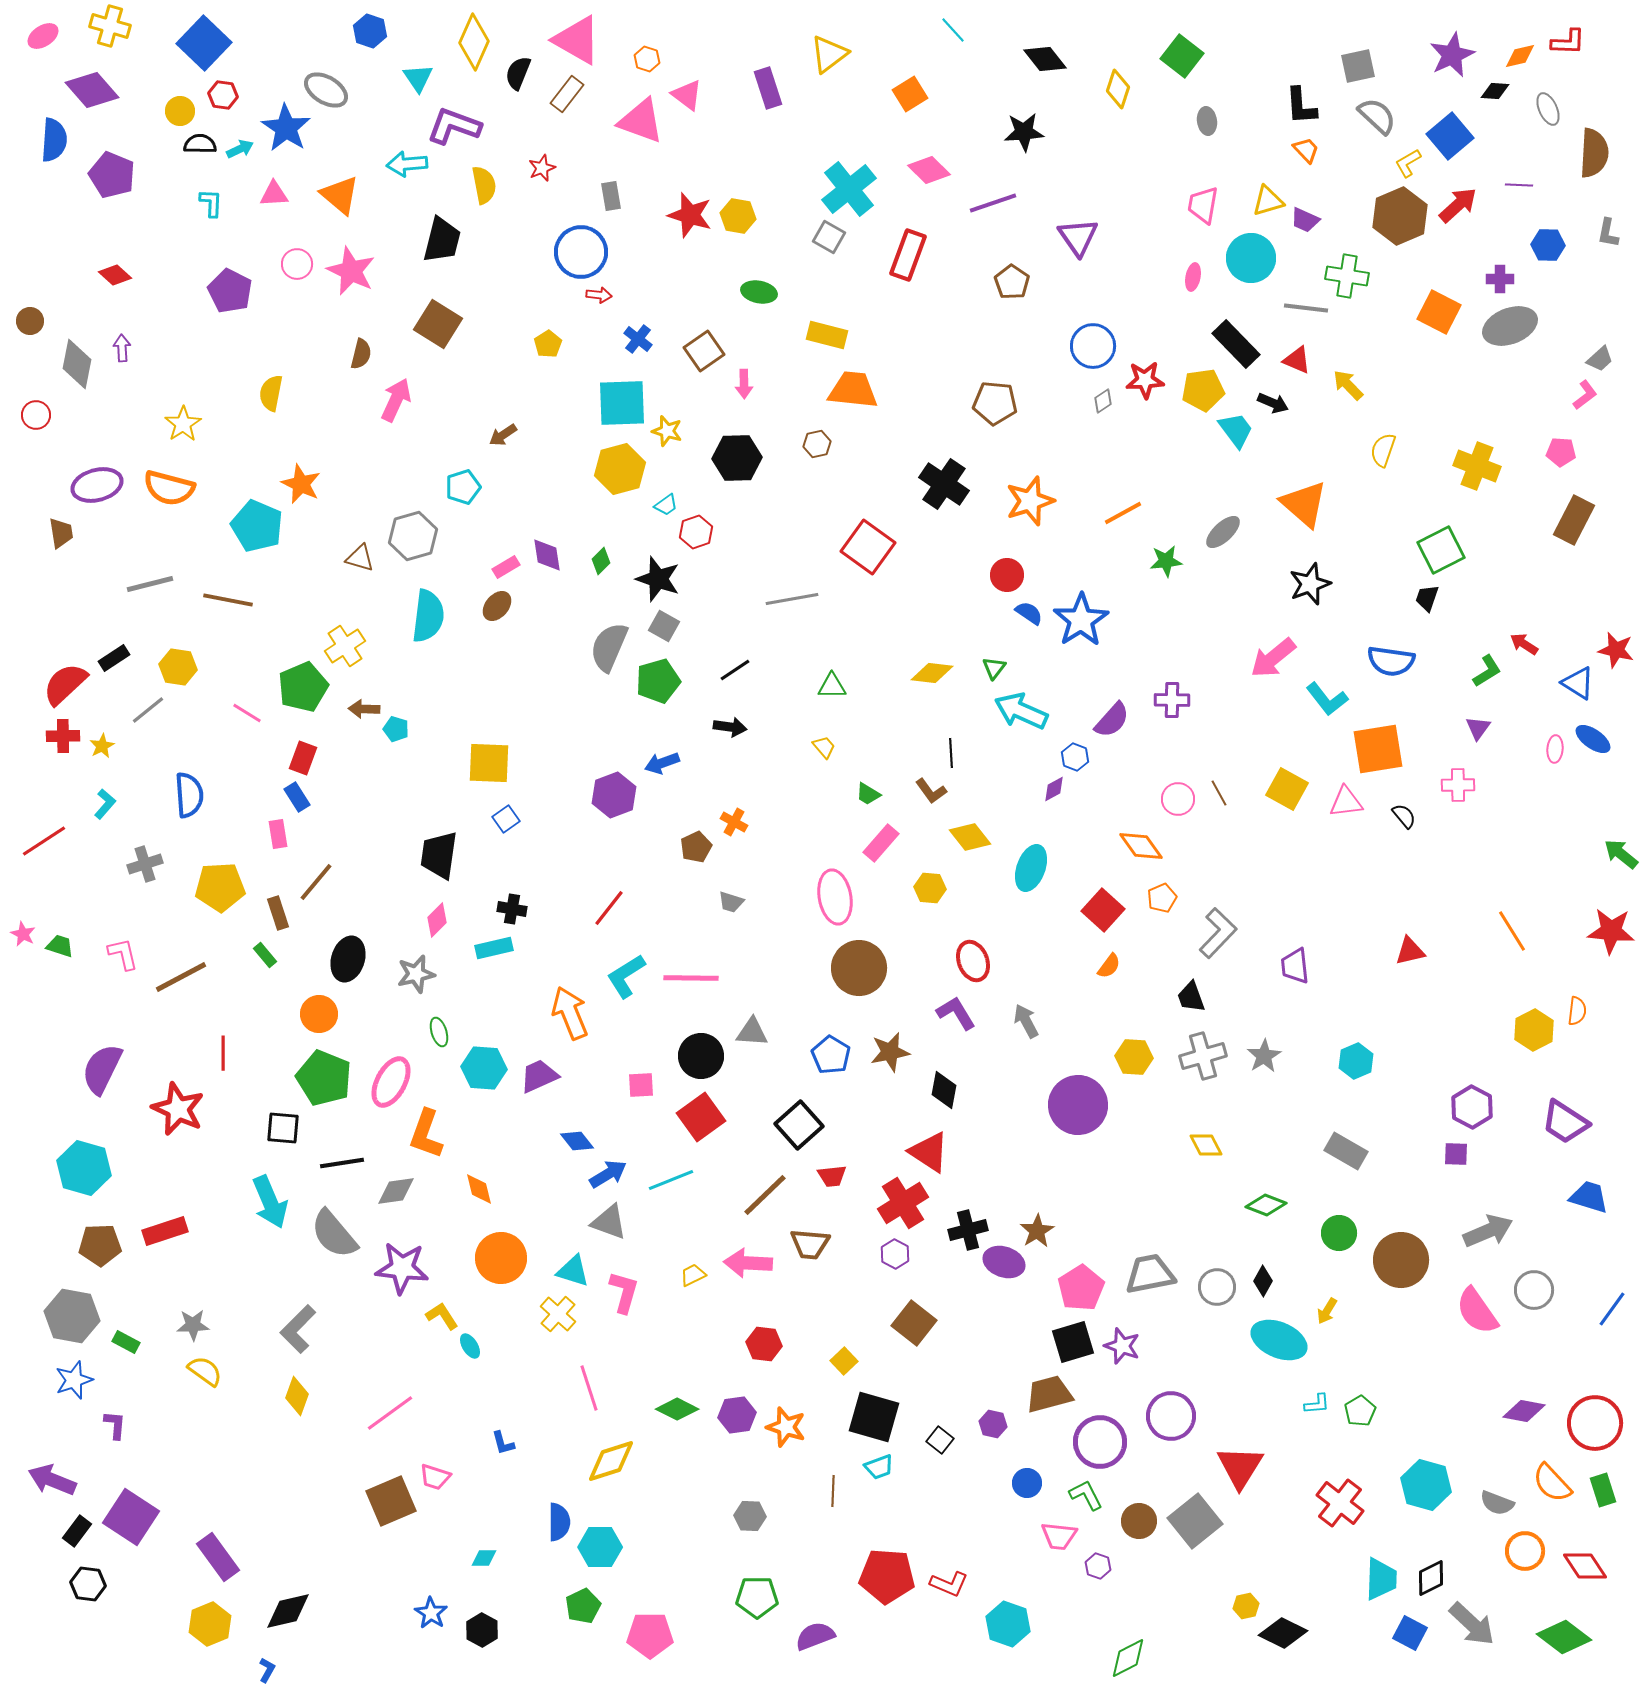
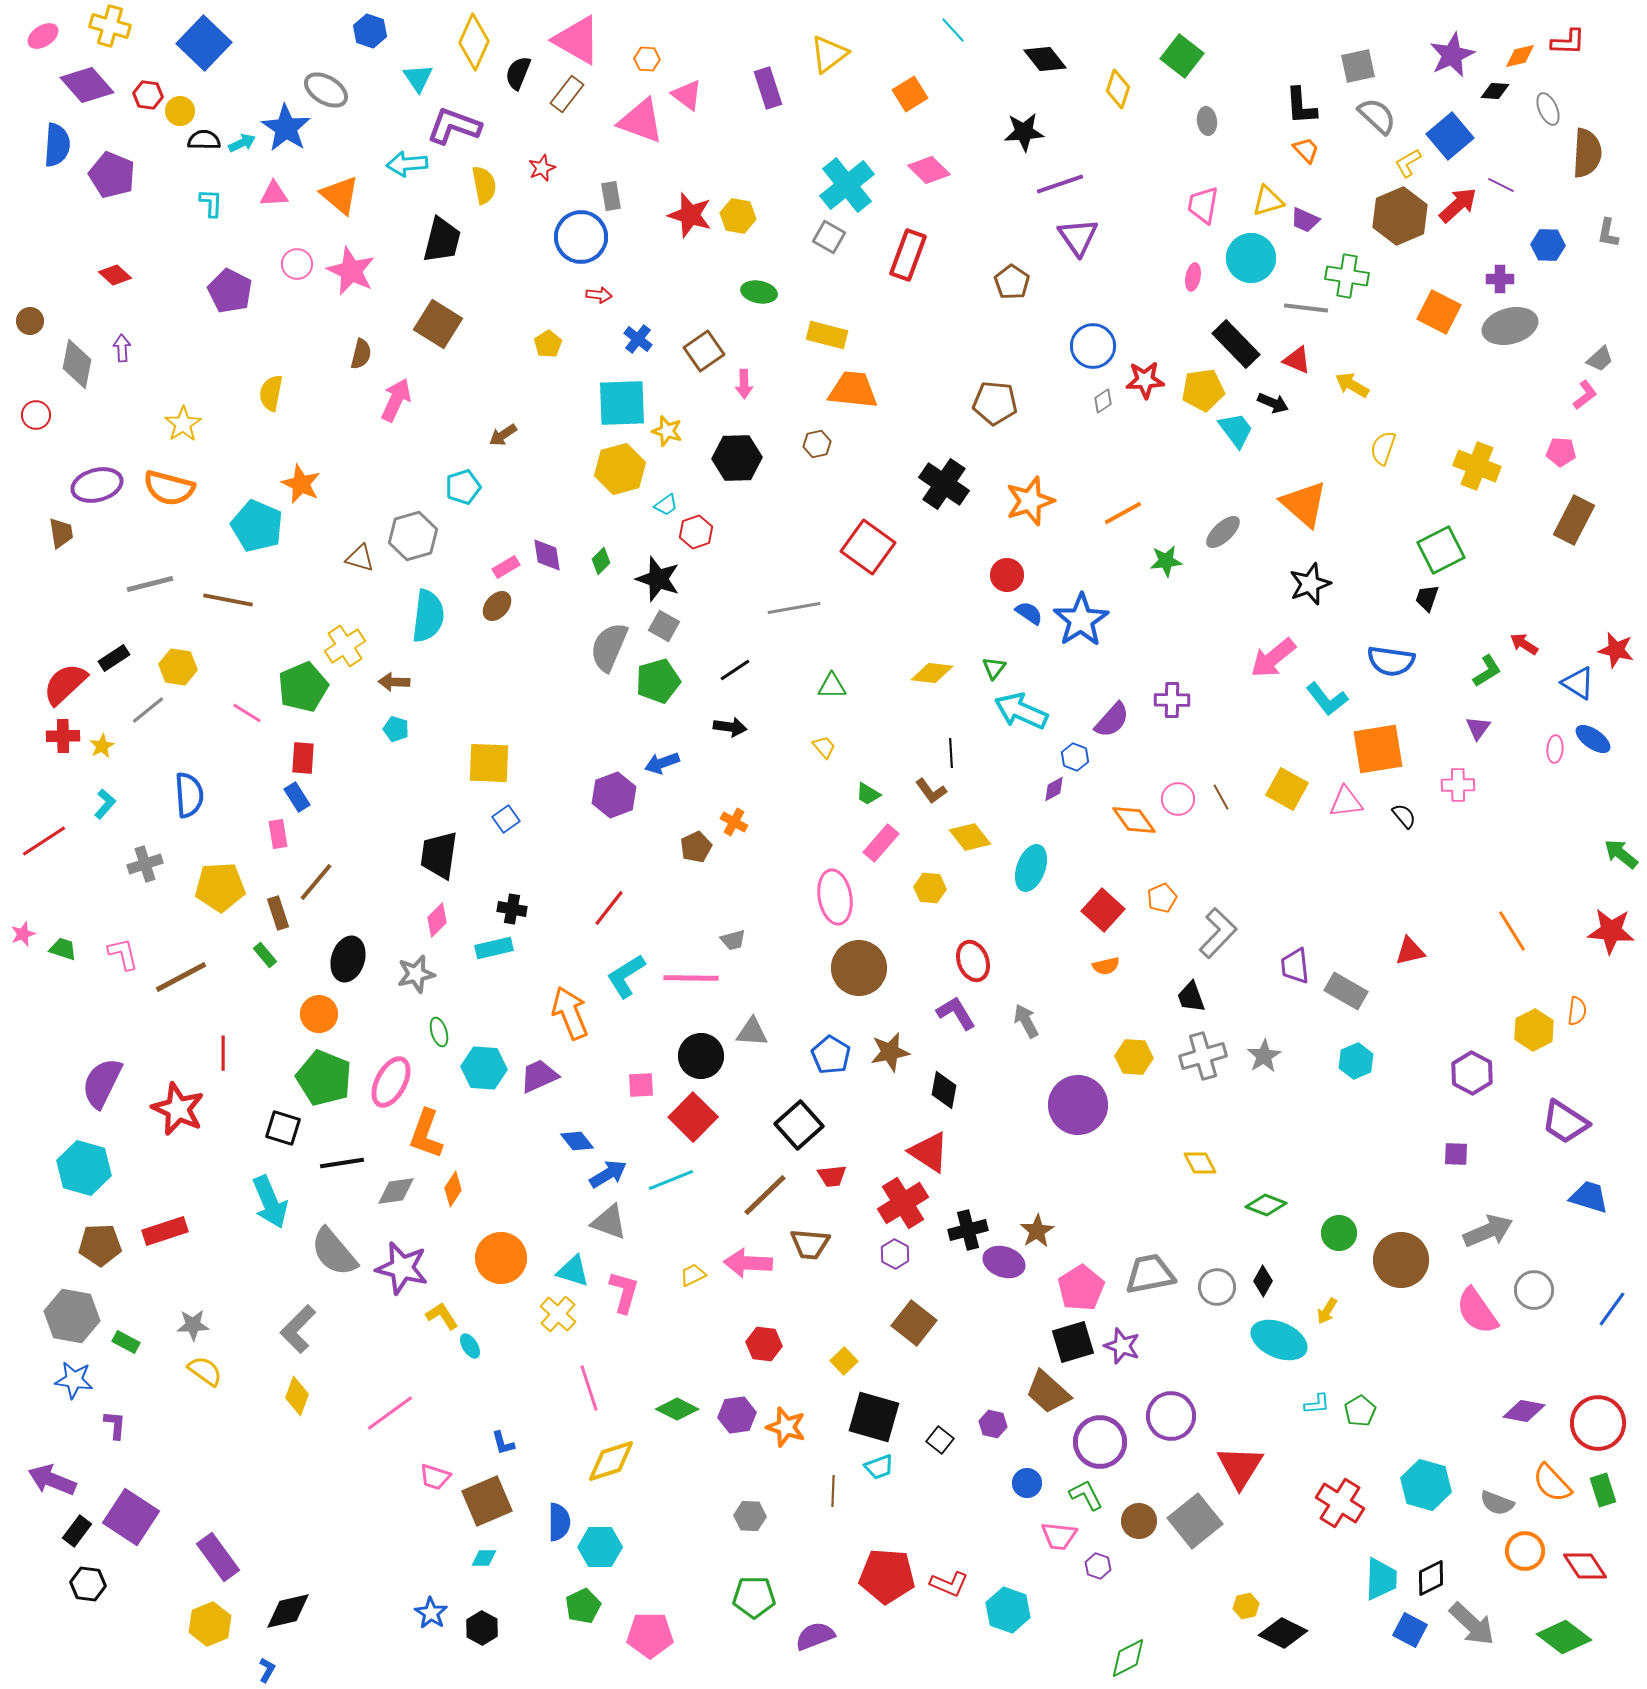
orange hexagon at (647, 59): rotated 15 degrees counterclockwise
purple diamond at (92, 90): moved 5 px left, 5 px up
red hexagon at (223, 95): moved 75 px left
blue semicircle at (54, 140): moved 3 px right, 5 px down
black semicircle at (200, 144): moved 4 px right, 4 px up
cyan arrow at (240, 149): moved 2 px right, 6 px up
brown semicircle at (1594, 153): moved 7 px left
purple line at (1519, 185): moved 18 px left; rotated 24 degrees clockwise
cyan cross at (849, 189): moved 2 px left, 4 px up
purple line at (993, 203): moved 67 px right, 19 px up
blue circle at (581, 252): moved 15 px up
gray ellipse at (1510, 326): rotated 6 degrees clockwise
yellow arrow at (1348, 385): moved 4 px right; rotated 16 degrees counterclockwise
yellow semicircle at (1383, 450): moved 2 px up
gray line at (792, 599): moved 2 px right, 9 px down
brown arrow at (364, 709): moved 30 px right, 27 px up
red rectangle at (303, 758): rotated 16 degrees counterclockwise
brown line at (1219, 793): moved 2 px right, 4 px down
orange diamond at (1141, 846): moved 7 px left, 26 px up
gray trapezoid at (731, 902): moved 2 px right, 38 px down; rotated 32 degrees counterclockwise
pink star at (23, 934): rotated 25 degrees clockwise
green trapezoid at (60, 946): moved 3 px right, 3 px down
orange semicircle at (1109, 966): moved 3 px left; rotated 40 degrees clockwise
purple semicircle at (102, 1069): moved 14 px down
purple hexagon at (1472, 1107): moved 34 px up
red square at (701, 1117): moved 8 px left; rotated 9 degrees counterclockwise
black square at (283, 1128): rotated 12 degrees clockwise
yellow diamond at (1206, 1145): moved 6 px left, 18 px down
gray rectangle at (1346, 1151): moved 160 px up
orange diamond at (479, 1189): moved 26 px left; rotated 48 degrees clockwise
gray semicircle at (334, 1234): moved 18 px down
purple star at (402, 1268): rotated 8 degrees clockwise
blue star at (74, 1380): rotated 27 degrees clockwise
brown trapezoid at (1049, 1394): moved 1 px left, 2 px up; rotated 123 degrees counterclockwise
red circle at (1595, 1423): moved 3 px right
brown square at (391, 1501): moved 96 px right
red cross at (1340, 1503): rotated 6 degrees counterclockwise
green pentagon at (757, 1597): moved 3 px left
cyan hexagon at (1008, 1624): moved 14 px up
black hexagon at (482, 1630): moved 2 px up
blue square at (1410, 1633): moved 3 px up
